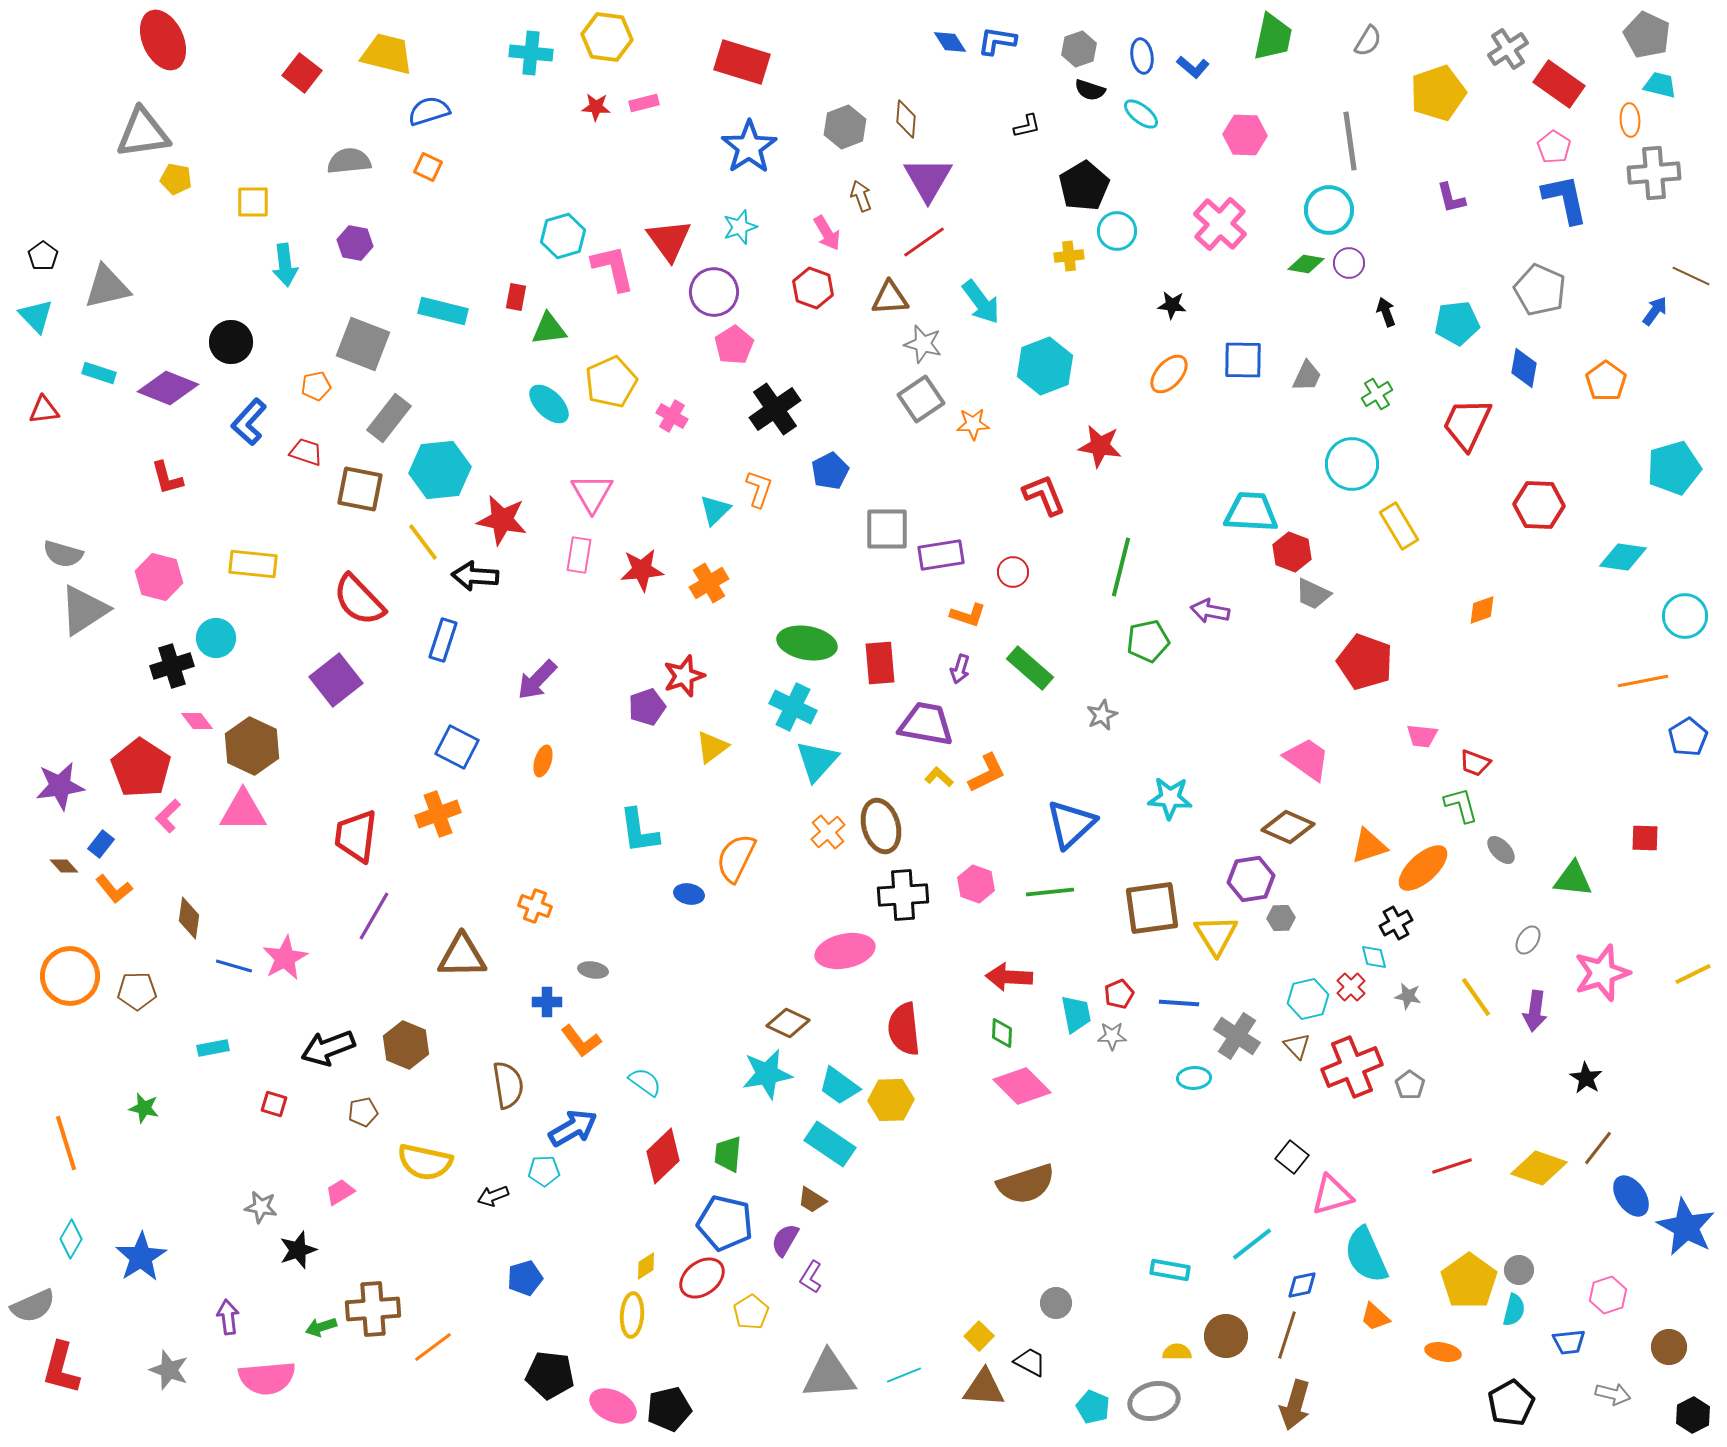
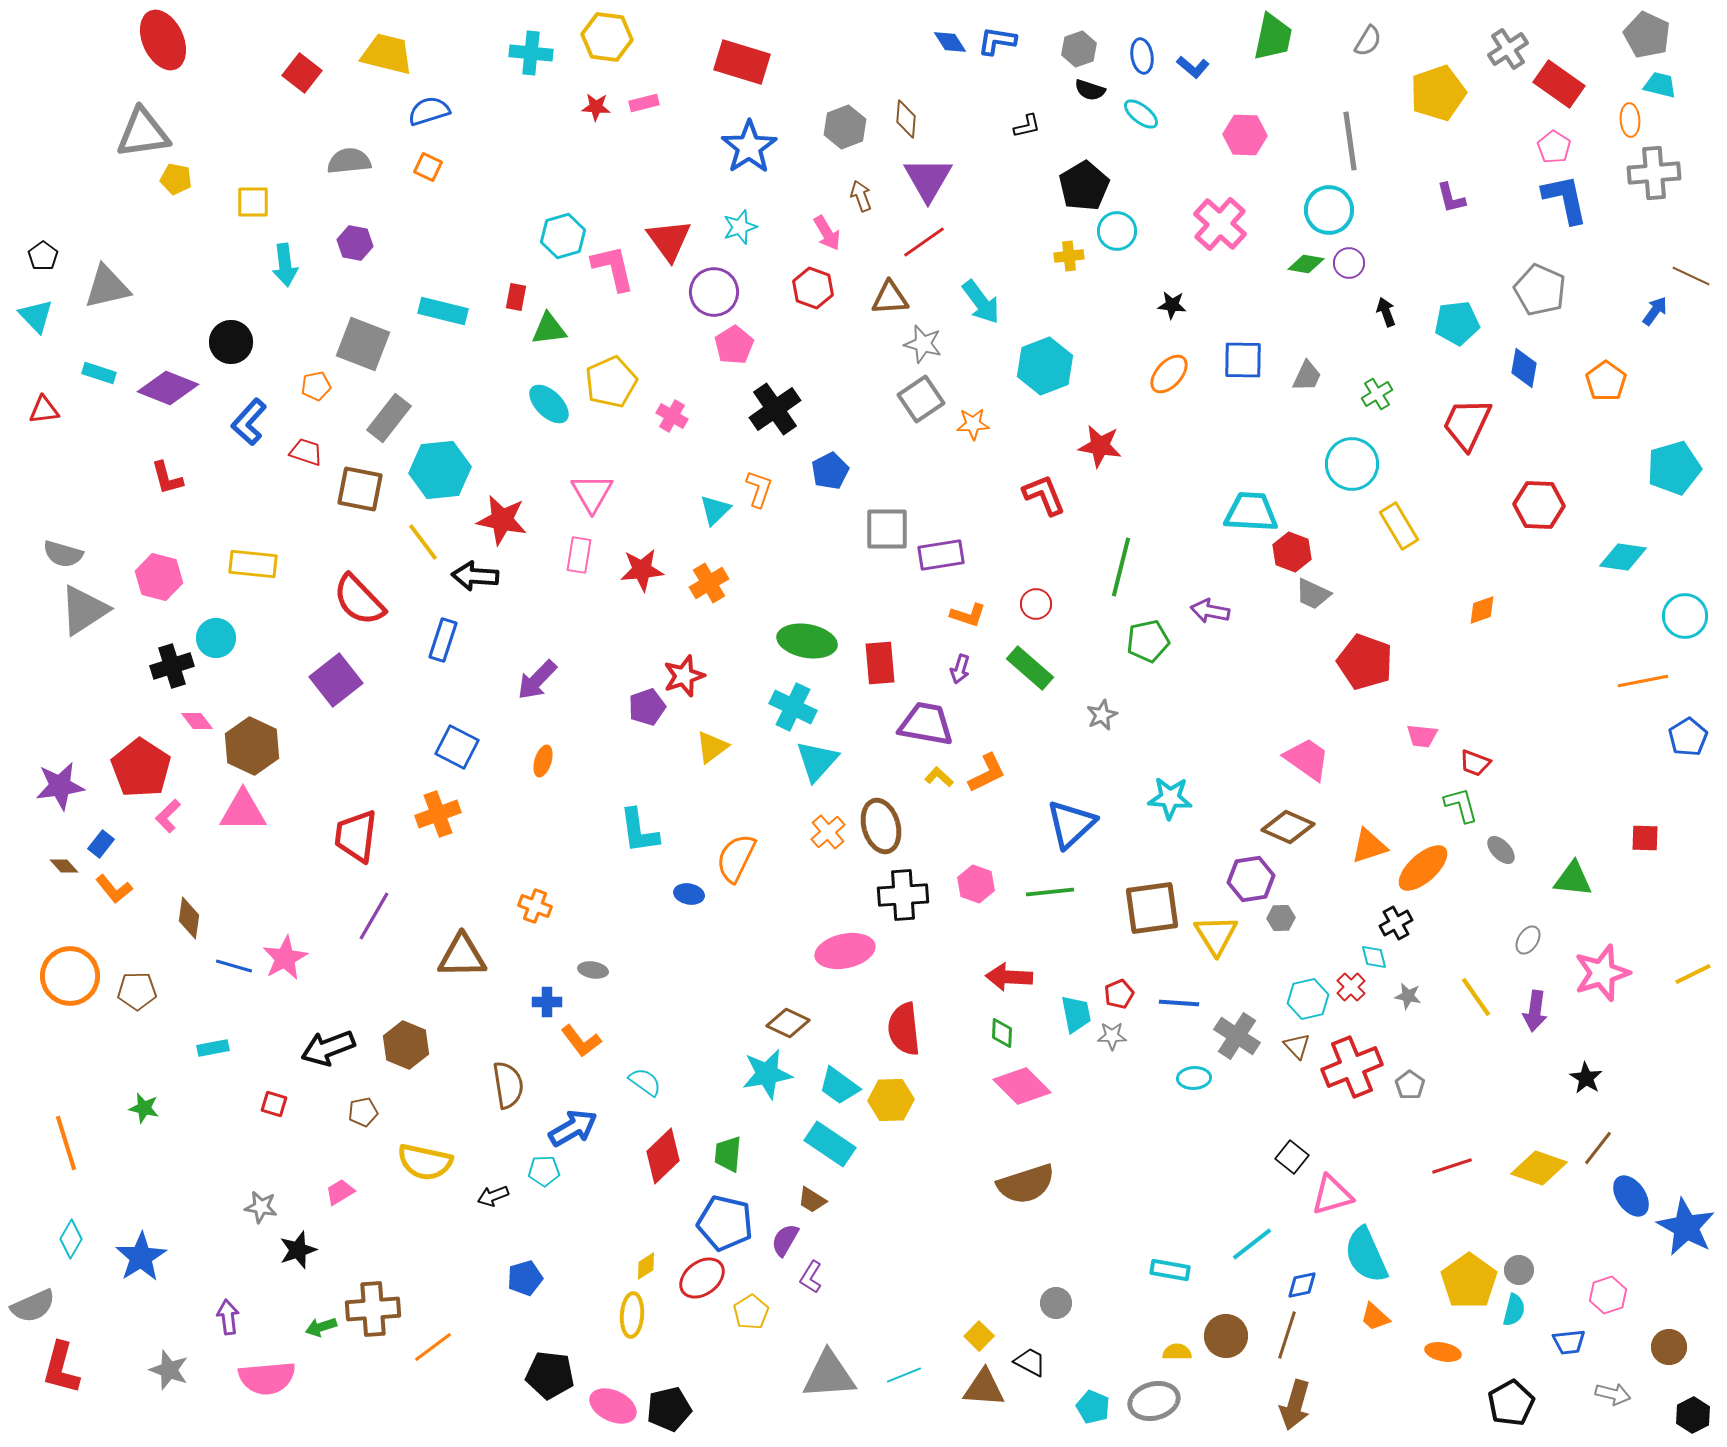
red circle at (1013, 572): moved 23 px right, 32 px down
green ellipse at (807, 643): moved 2 px up
